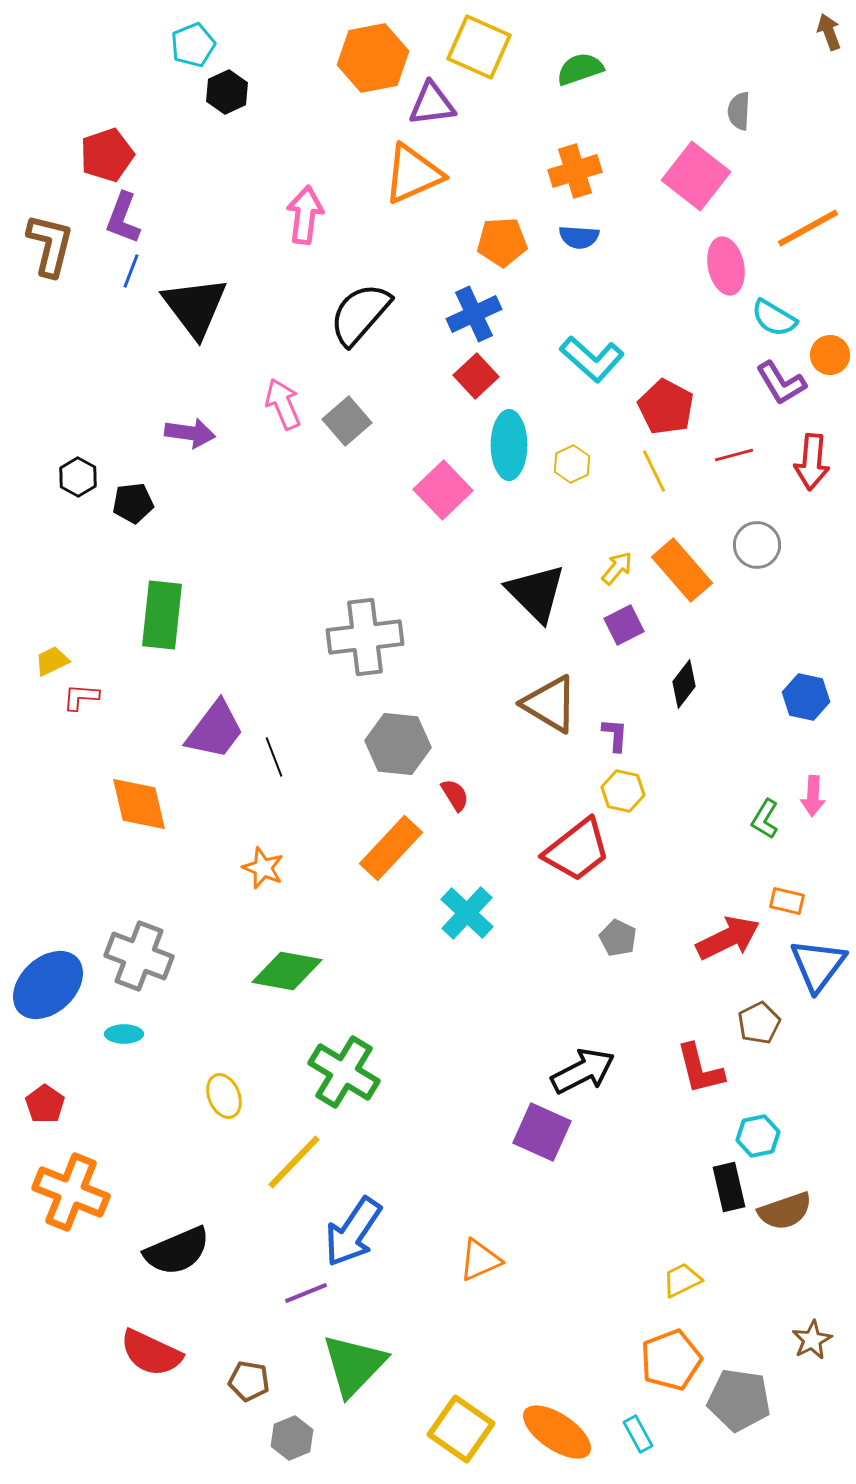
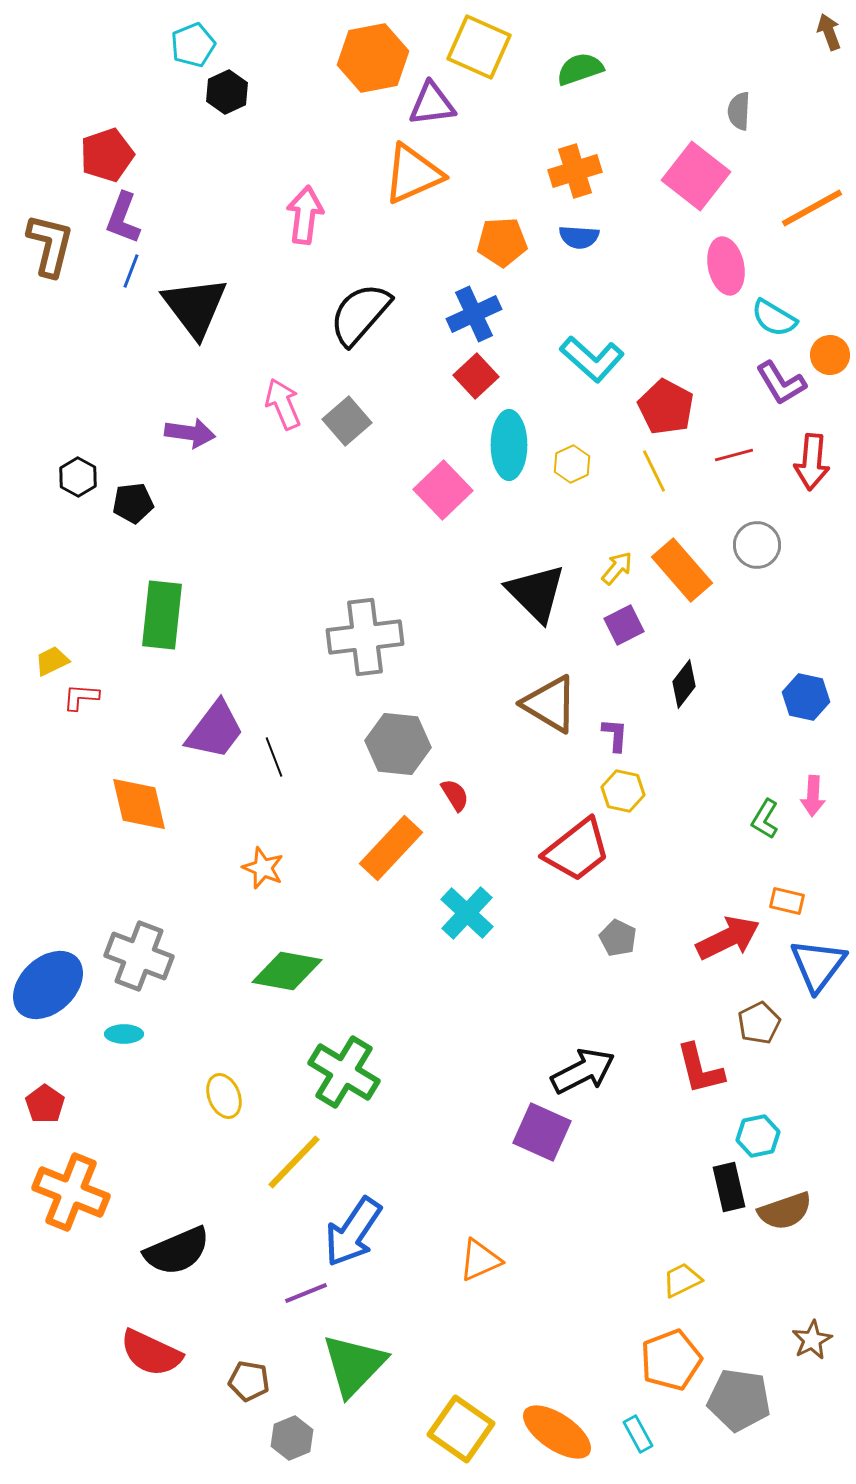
orange line at (808, 228): moved 4 px right, 20 px up
